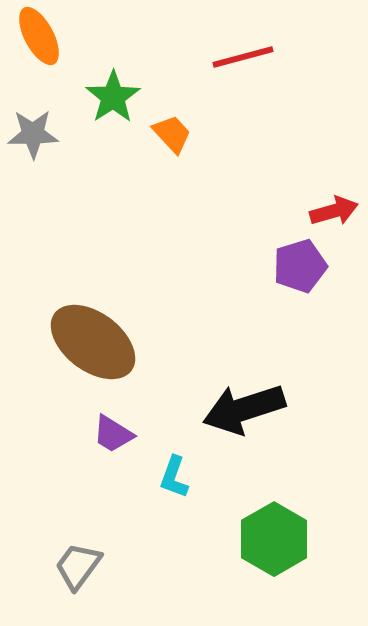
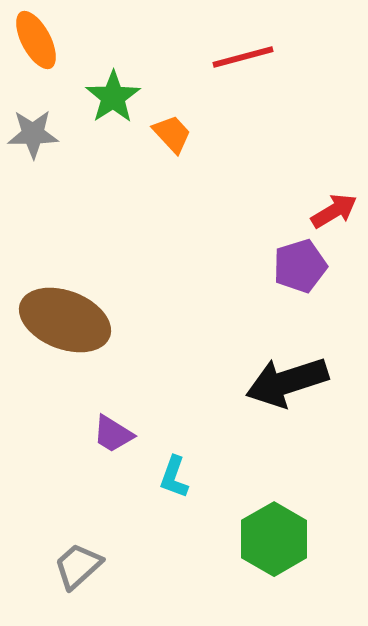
orange ellipse: moved 3 px left, 4 px down
red arrow: rotated 15 degrees counterclockwise
brown ellipse: moved 28 px left, 22 px up; rotated 16 degrees counterclockwise
black arrow: moved 43 px right, 27 px up
gray trapezoid: rotated 12 degrees clockwise
